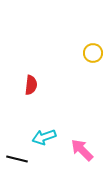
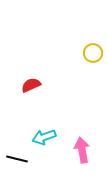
red semicircle: rotated 120 degrees counterclockwise
pink arrow: rotated 35 degrees clockwise
